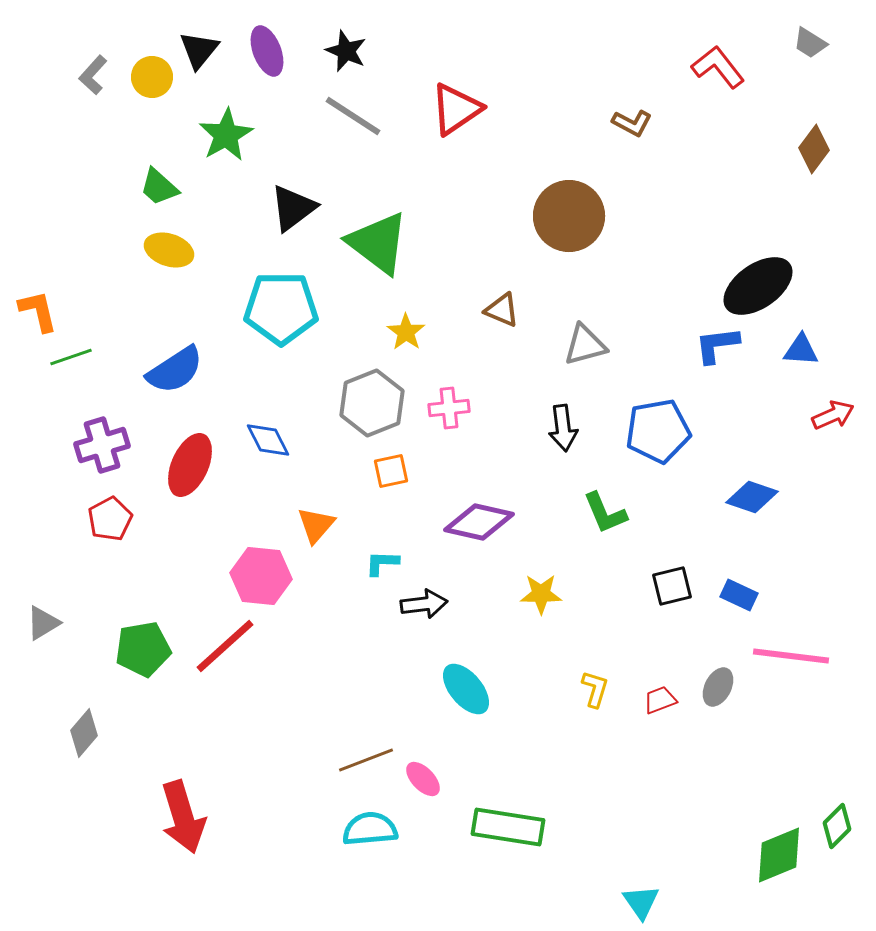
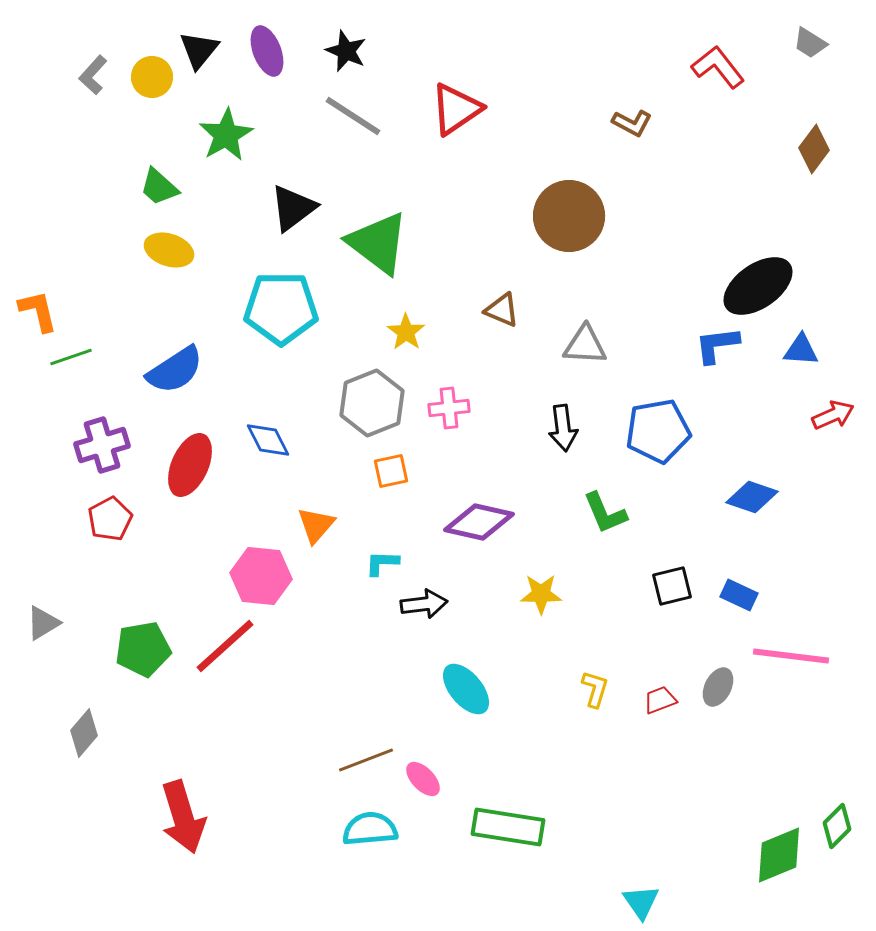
gray triangle at (585, 345): rotated 18 degrees clockwise
